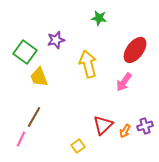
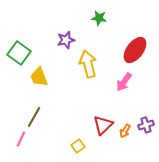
purple star: moved 10 px right
green square: moved 6 px left, 1 px down
purple cross: moved 1 px right, 1 px up
